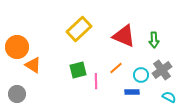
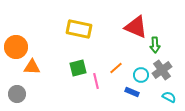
yellow rectangle: rotated 55 degrees clockwise
red triangle: moved 12 px right, 9 px up
green arrow: moved 1 px right, 5 px down
orange circle: moved 1 px left
orange triangle: moved 1 px left, 2 px down; rotated 30 degrees counterclockwise
green square: moved 2 px up
pink line: rotated 14 degrees counterclockwise
blue rectangle: rotated 24 degrees clockwise
